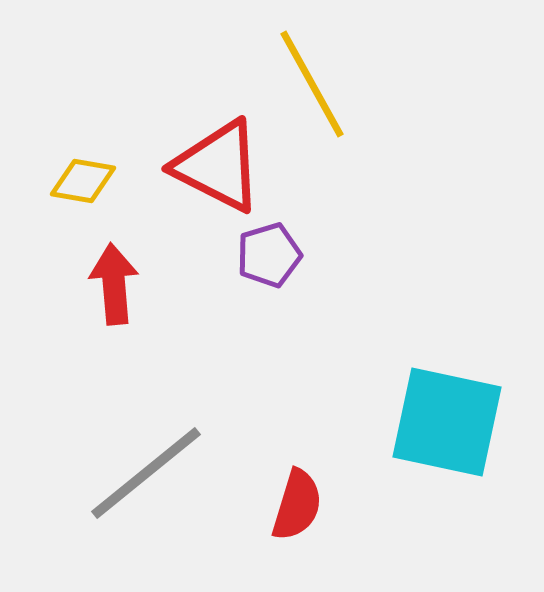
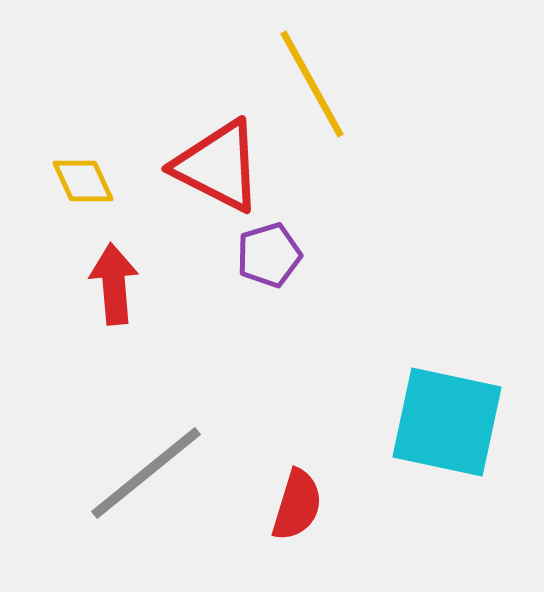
yellow diamond: rotated 56 degrees clockwise
